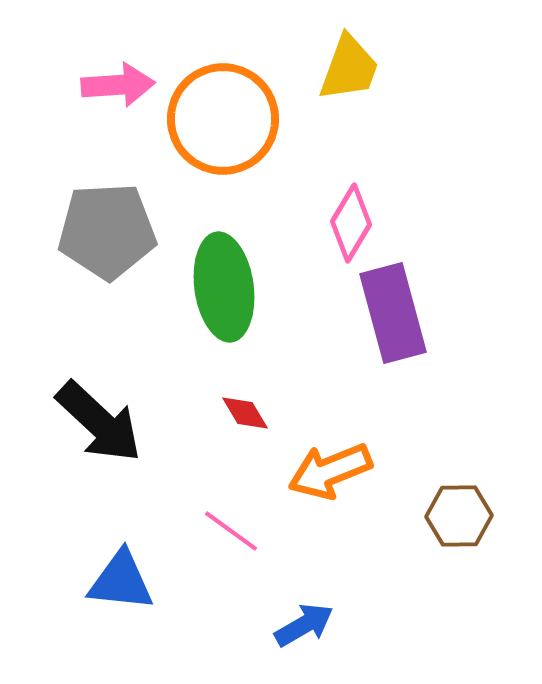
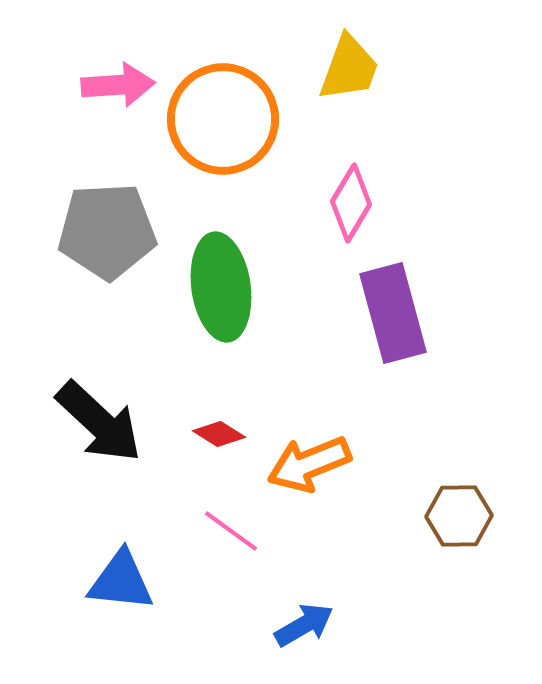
pink diamond: moved 20 px up
green ellipse: moved 3 px left
red diamond: moved 26 px left, 21 px down; rotated 27 degrees counterclockwise
orange arrow: moved 21 px left, 7 px up
